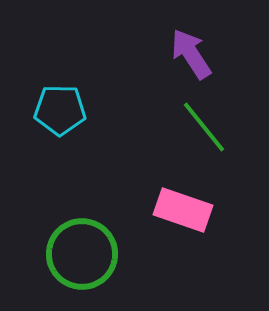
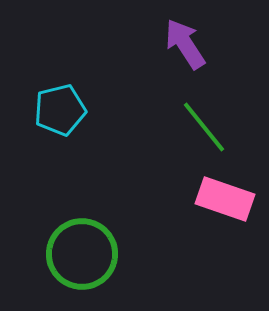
purple arrow: moved 6 px left, 10 px up
cyan pentagon: rotated 15 degrees counterclockwise
pink rectangle: moved 42 px right, 11 px up
